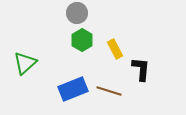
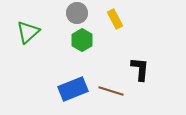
yellow rectangle: moved 30 px up
green triangle: moved 3 px right, 31 px up
black L-shape: moved 1 px left
brown line: moved 2 px right
